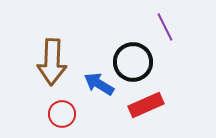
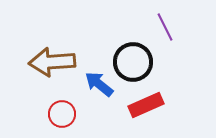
brown arrow: rotated 84 degrees clockwise
blue arrow: rotated 8 degrees clockwise
